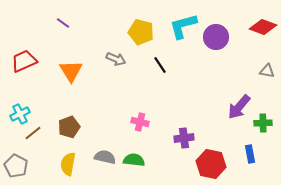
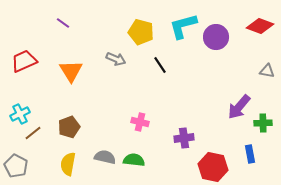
red diamond: moved 3 px left, 1 px up
red hexagon: moved 2 px right, 3 px down
